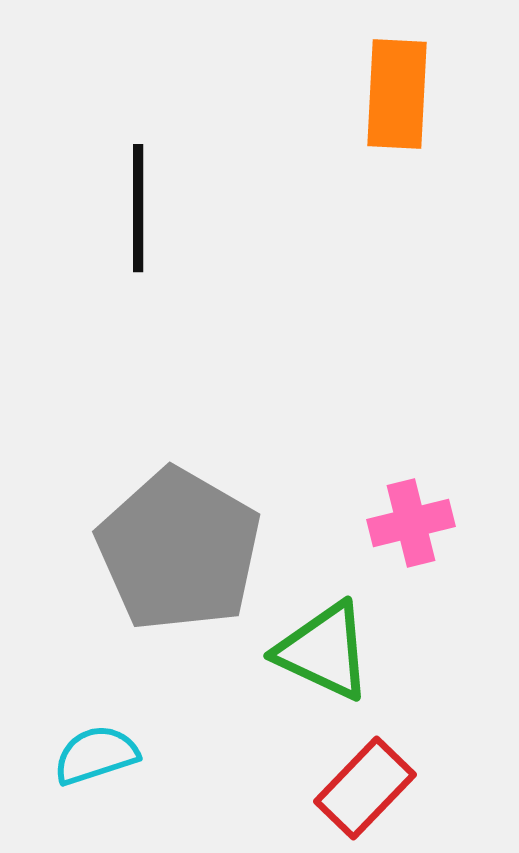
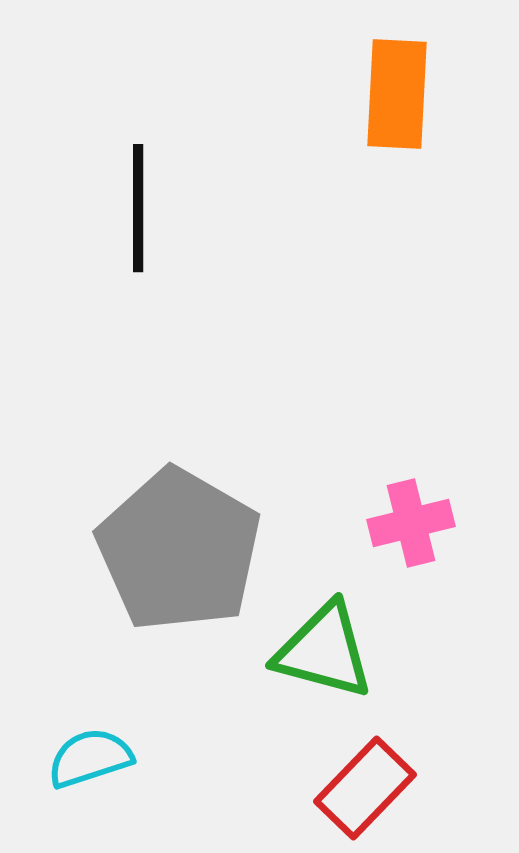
green triangle: rotated 10 degrees counterclockwise
cyan semicircle: moved 6 px left, 3 px down
